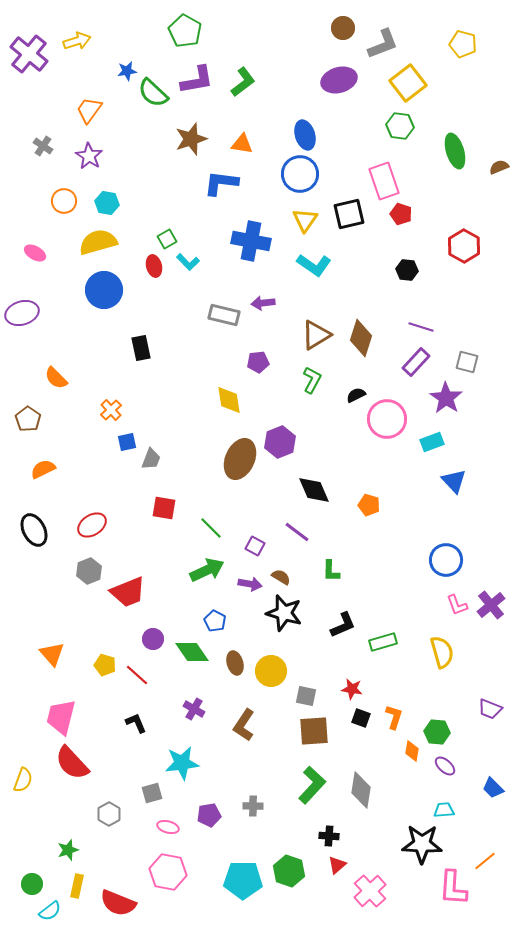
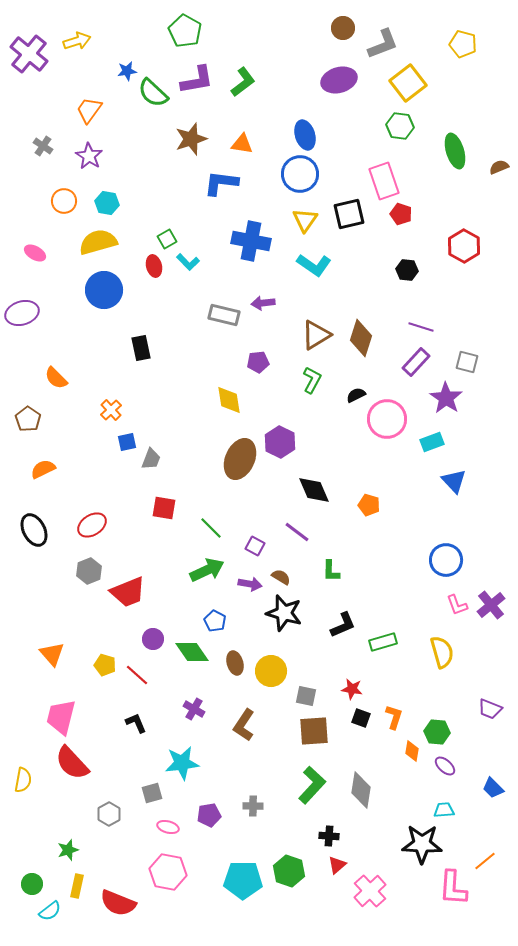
purple hexagon at (280, 442): rotated 12 degrees counterclockwise
yellow semicircle at (23, 780): rotated 10 degrees counterclockwise
